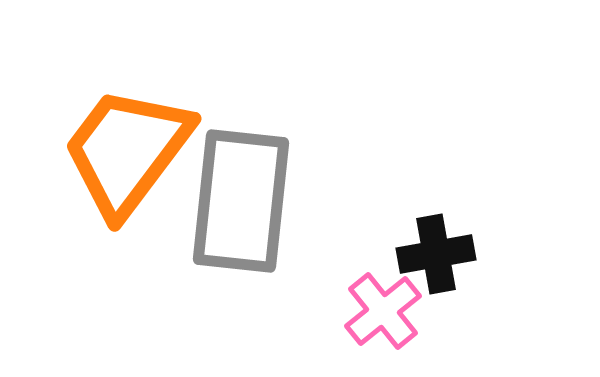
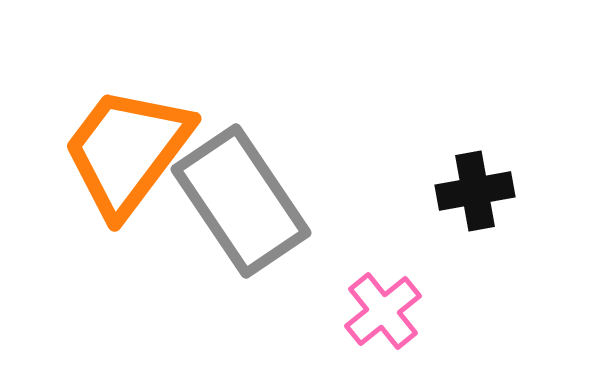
gray rectangle: rotated 40 degrees counterclockwise
black cross: moved 39 px right, 63 px up
